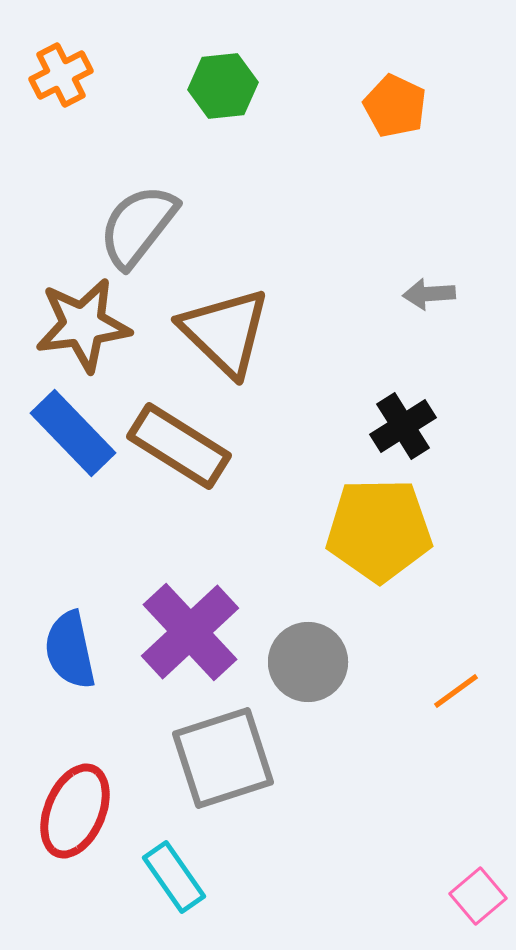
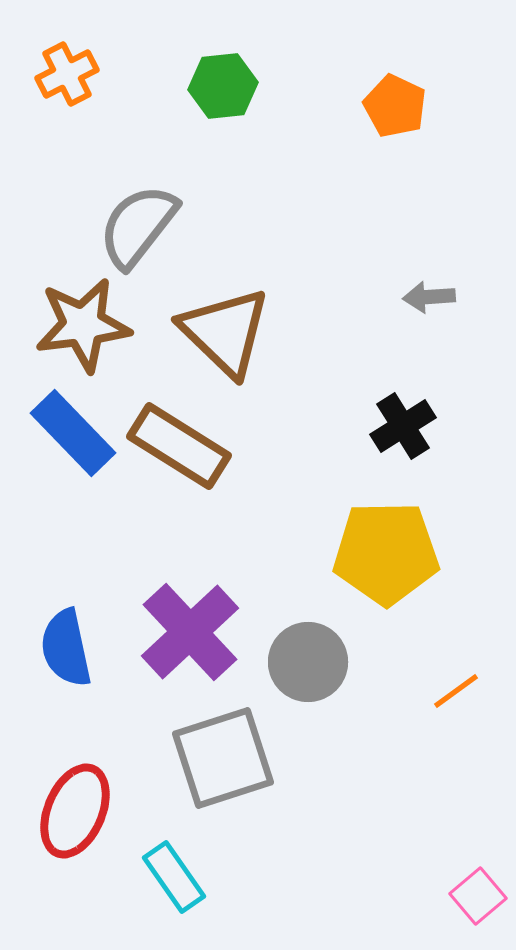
orange cross: moved 6 px right, 1 px up
gray arrow: moved 3 px down
yellow pentagon: moved 7 px right, 23 px down
blue semicircle: moved 4 px left, 2 px up
